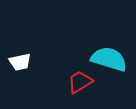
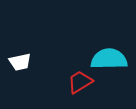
cyan semicircle: rotated 18 degrees counterclockwise
